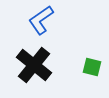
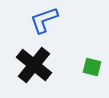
blue L-shape: moved 3 px right; rotated 16 degrees clockwise
